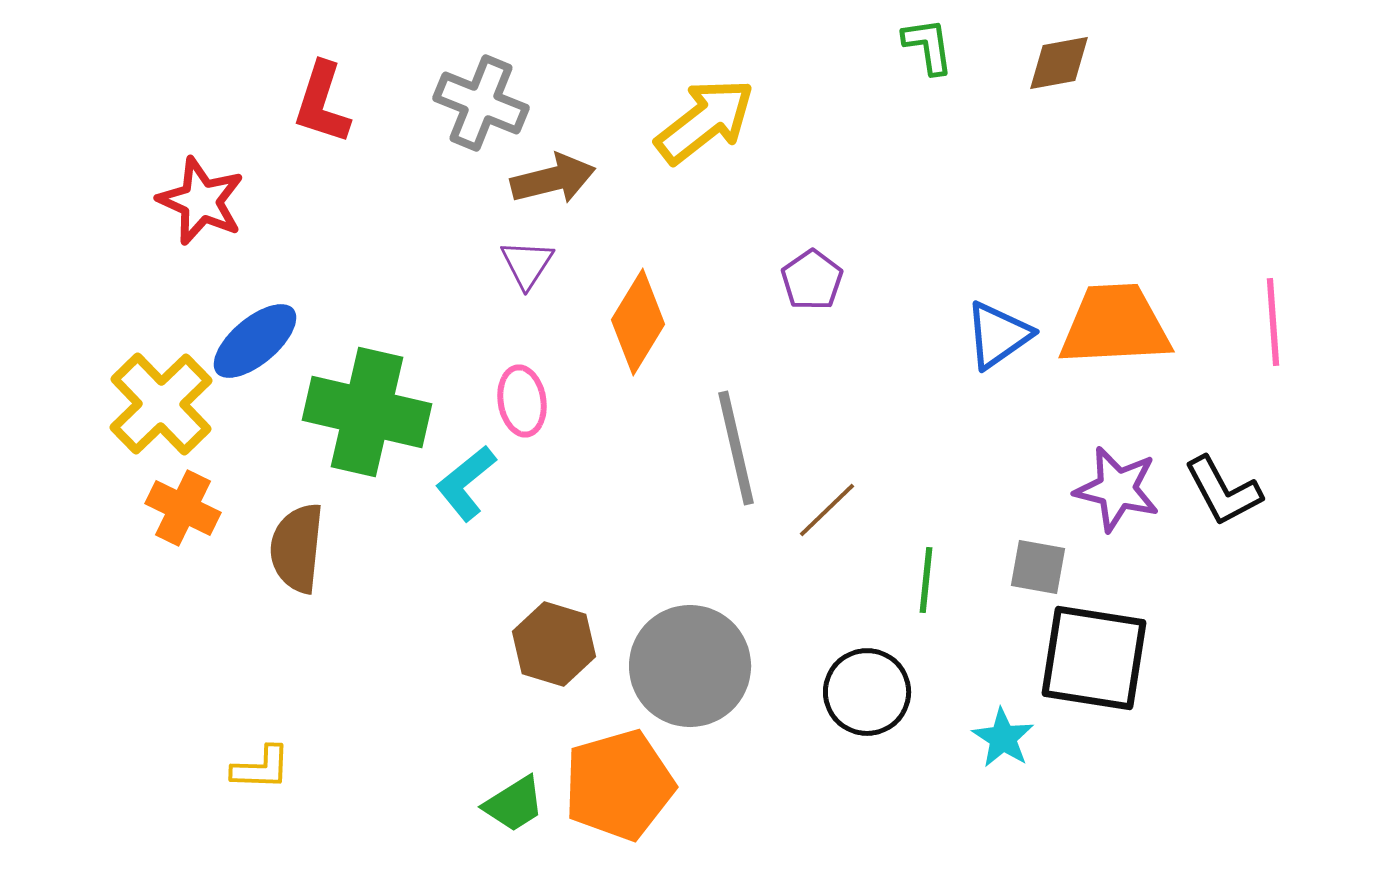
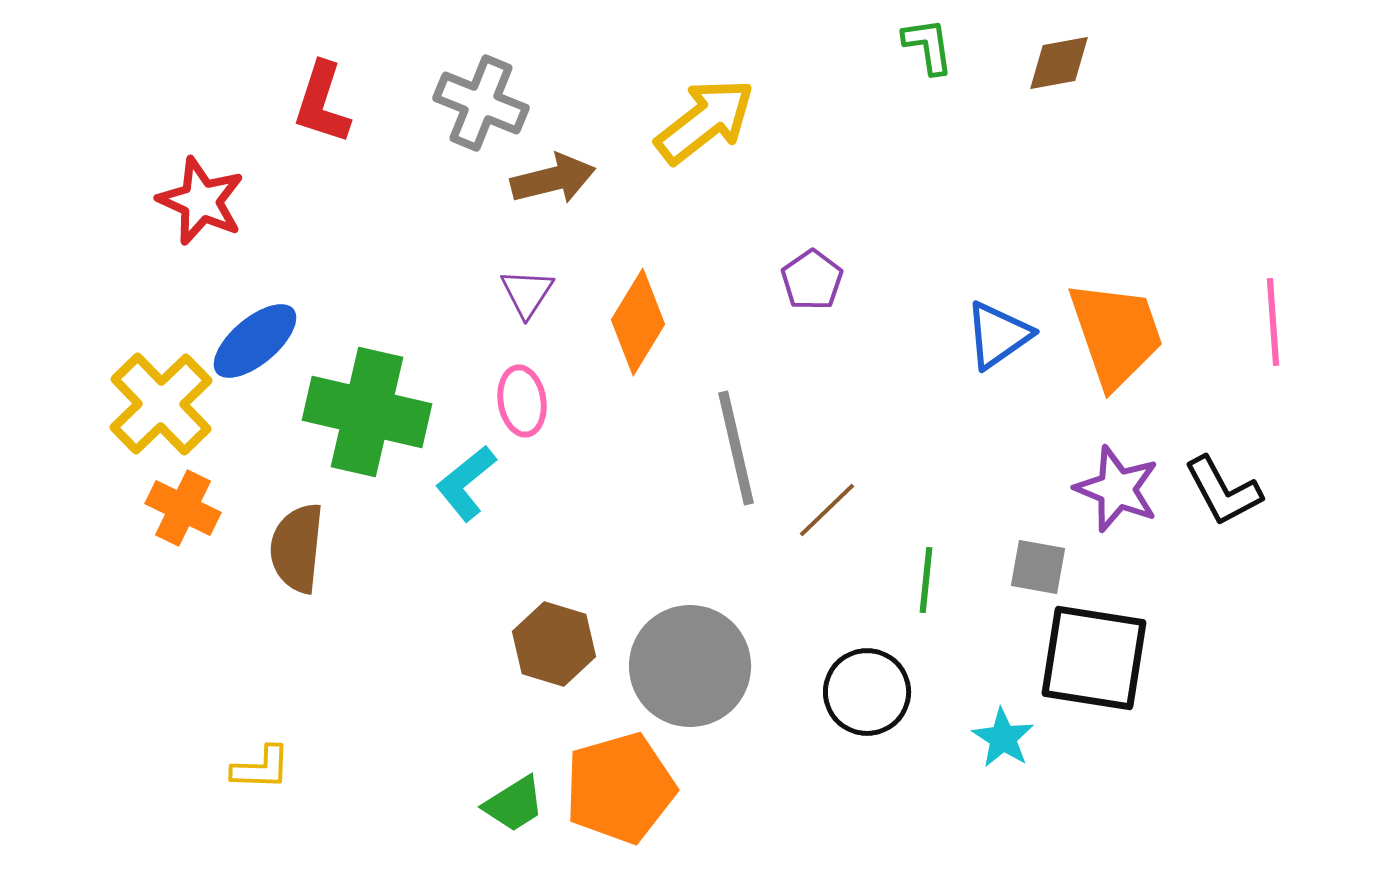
purple triangle: moved 29 px down
orange trapezoid: moved 1 px right, 9 px down; rotated 74 degrees clockwise
purple star: rotated 8 degrees clockwise
orange pentagon: moved 1 px right, 3 px down
